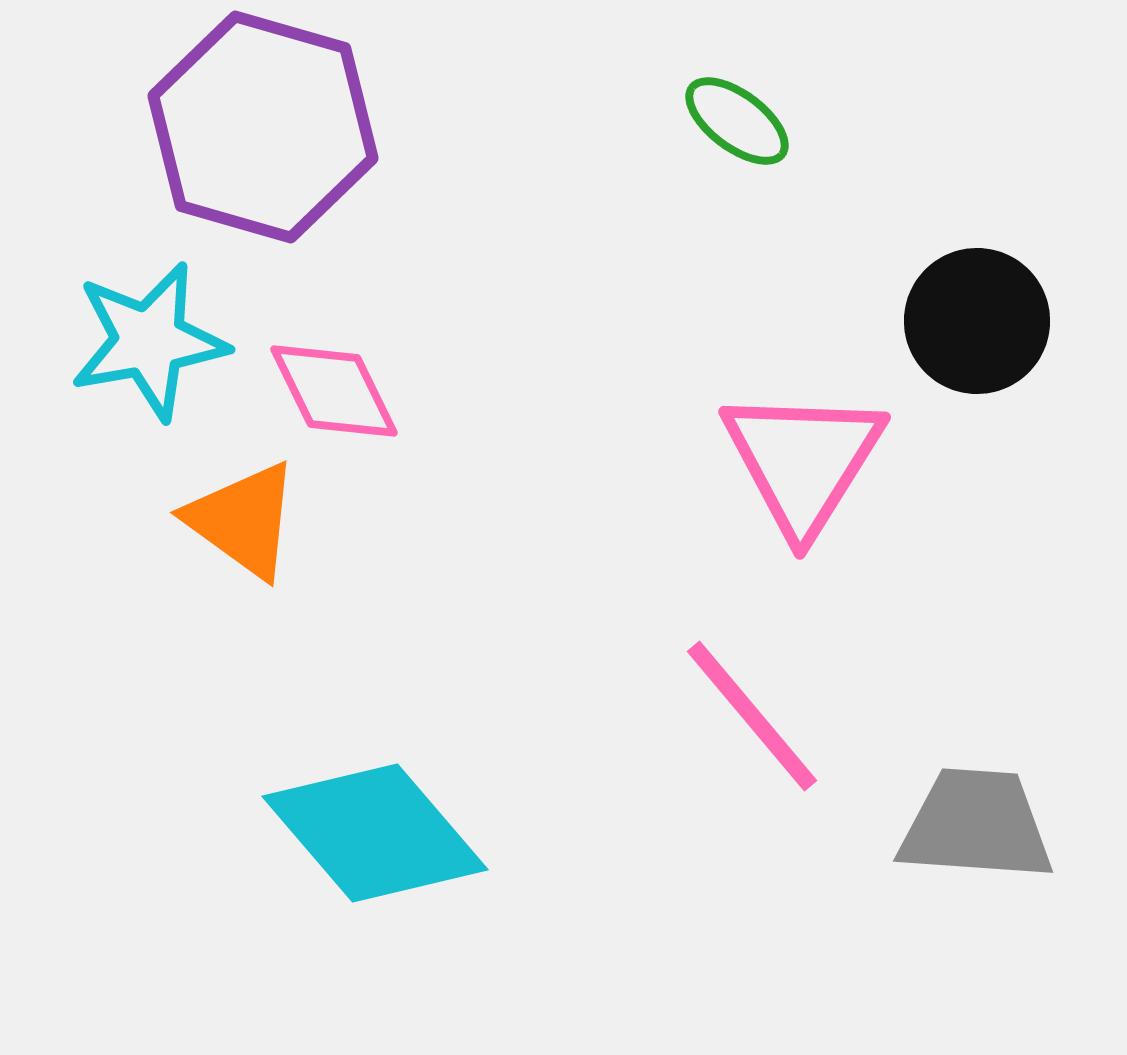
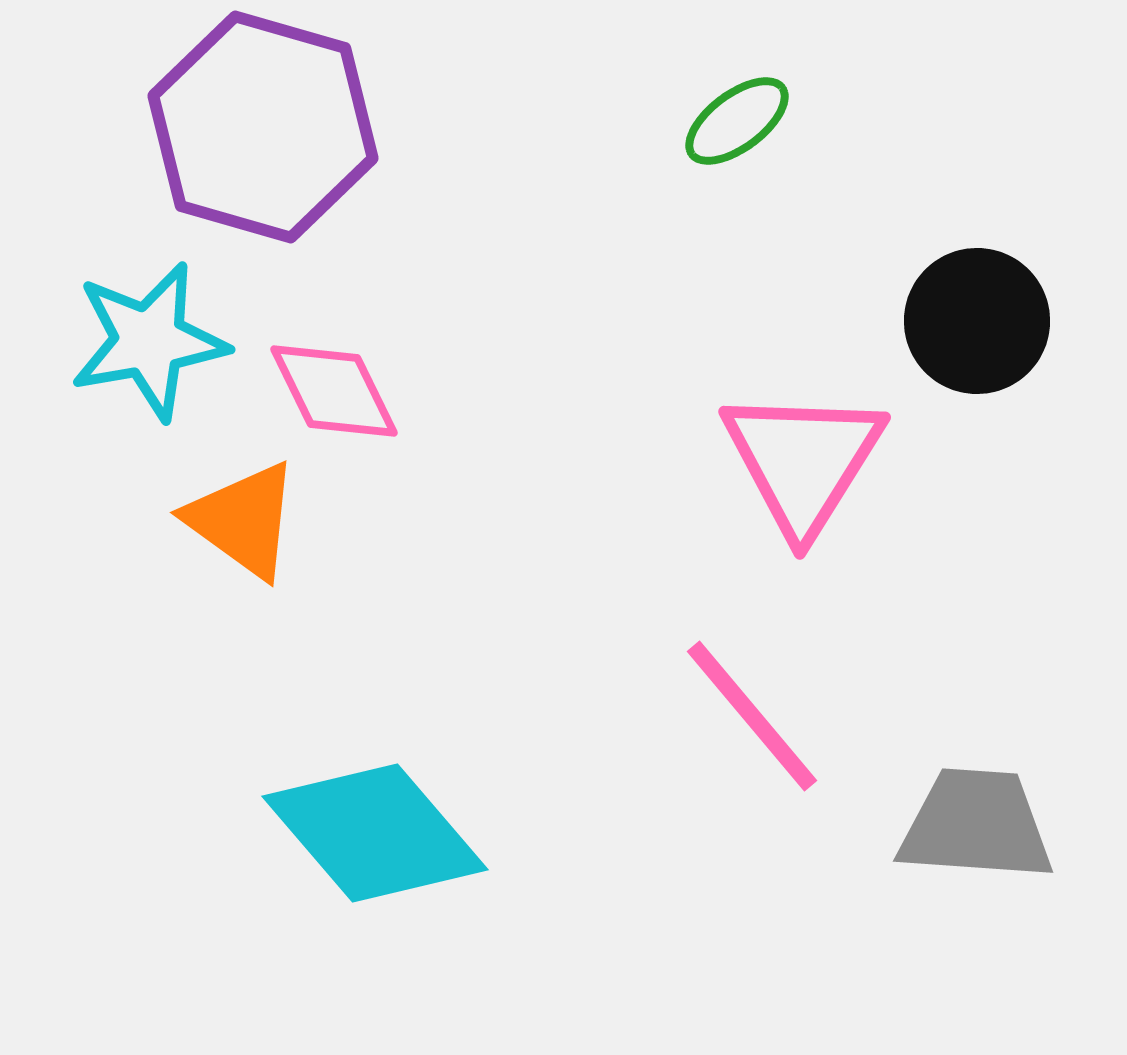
green ellipse: rotated 74 degrees counterclockwise
